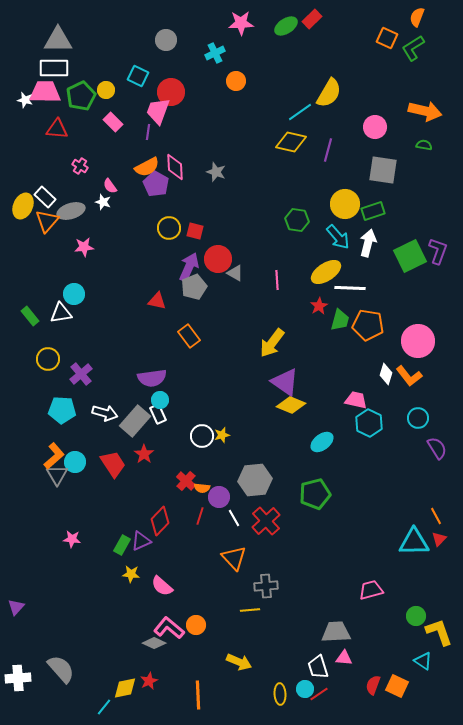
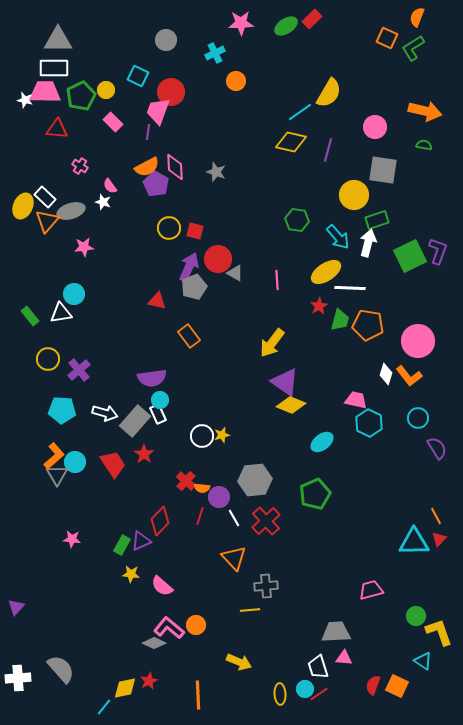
yellow circle at (345, 204): moved 9 px right, 9 px up
green rectangle at (373, 211): moved 4 px right, 9 px down
purple cross at (81, 374): moved 2 px left, 4 px up
green pentagon at (315, 494): rotated 8 degrees counterclockwise
